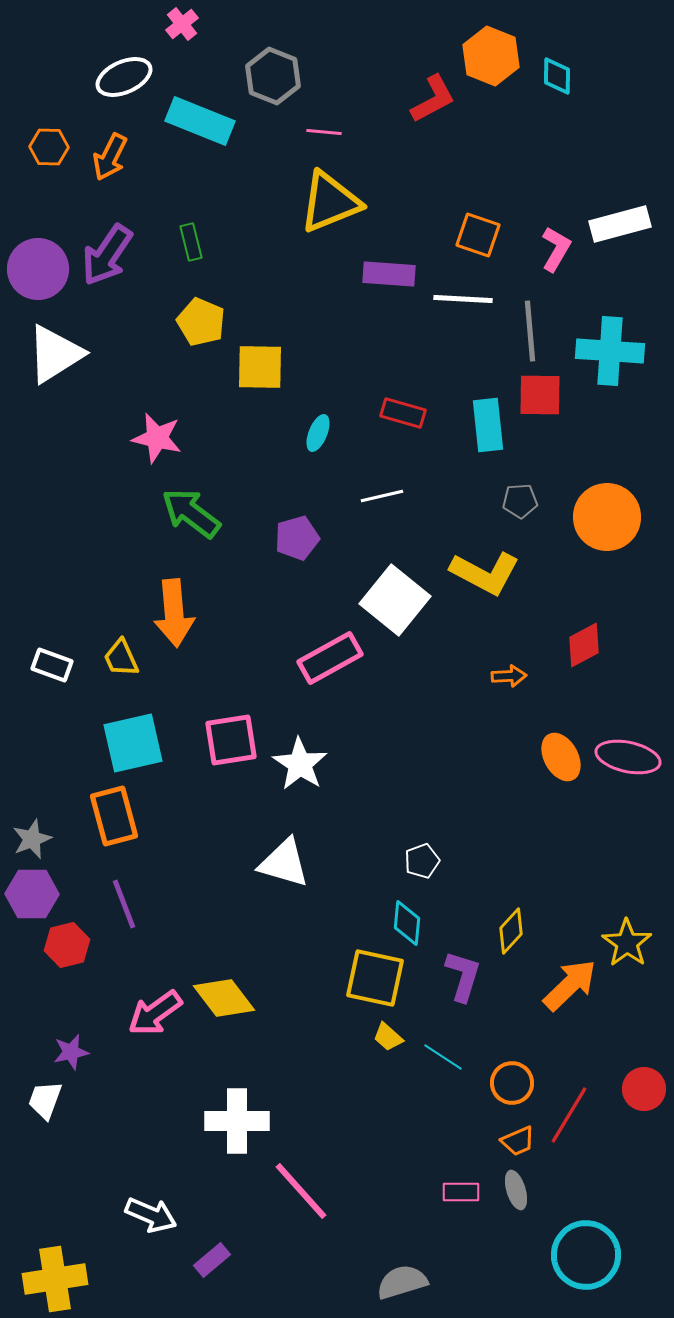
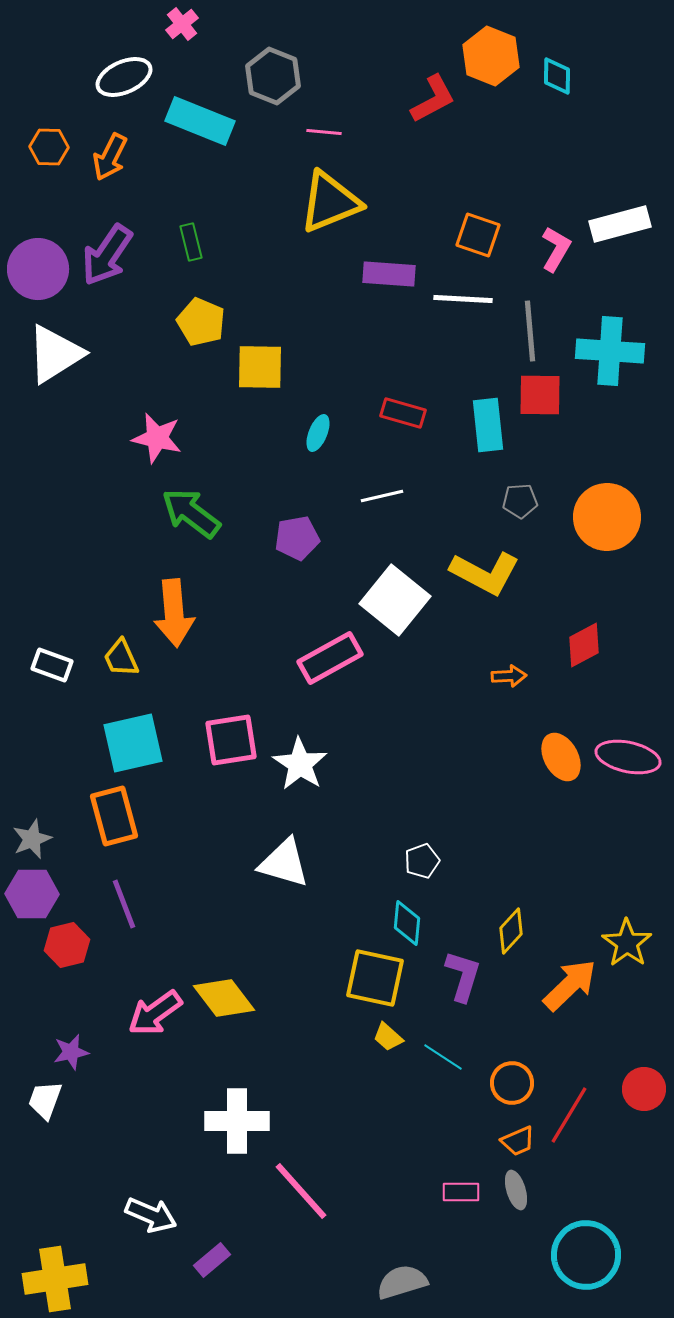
purple pentagon at (297, 538): rotated 6 degrees clockwise
